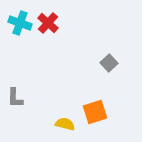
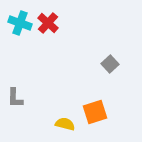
gray square: moved 1 px right, 1 px down
